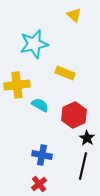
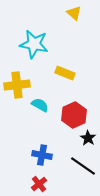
yellow triangle: moved 2 px up
cyan star: rotated 24 degrees clockwise
black star: moved 1 px right
black line: rotated 68 degrees counterclockwise
